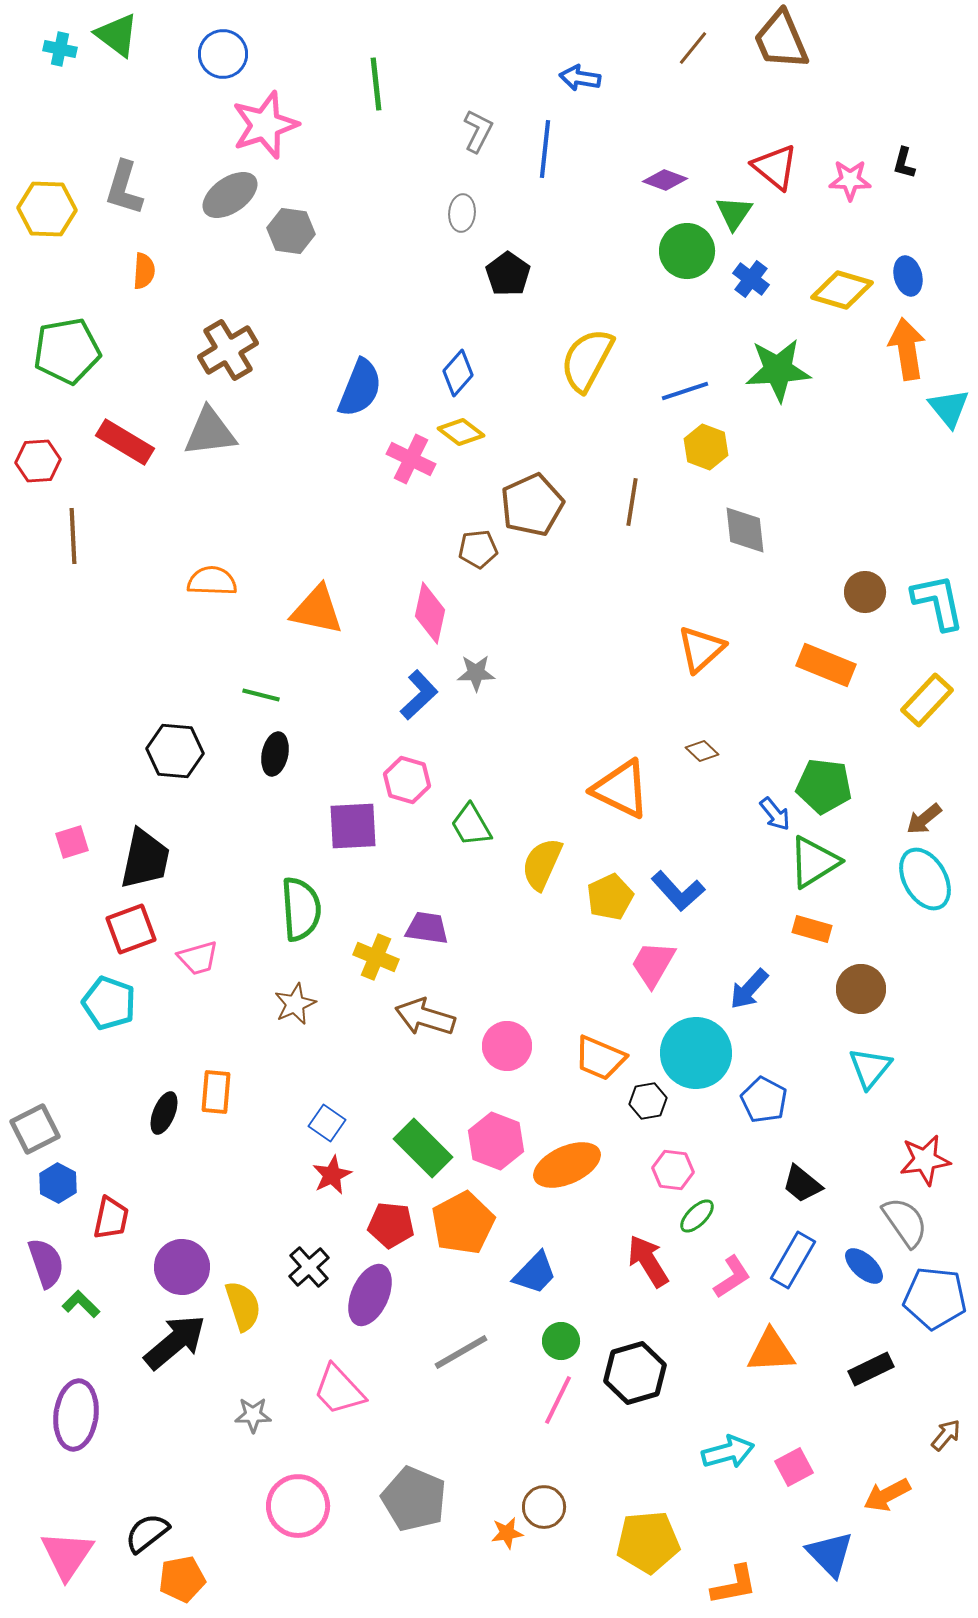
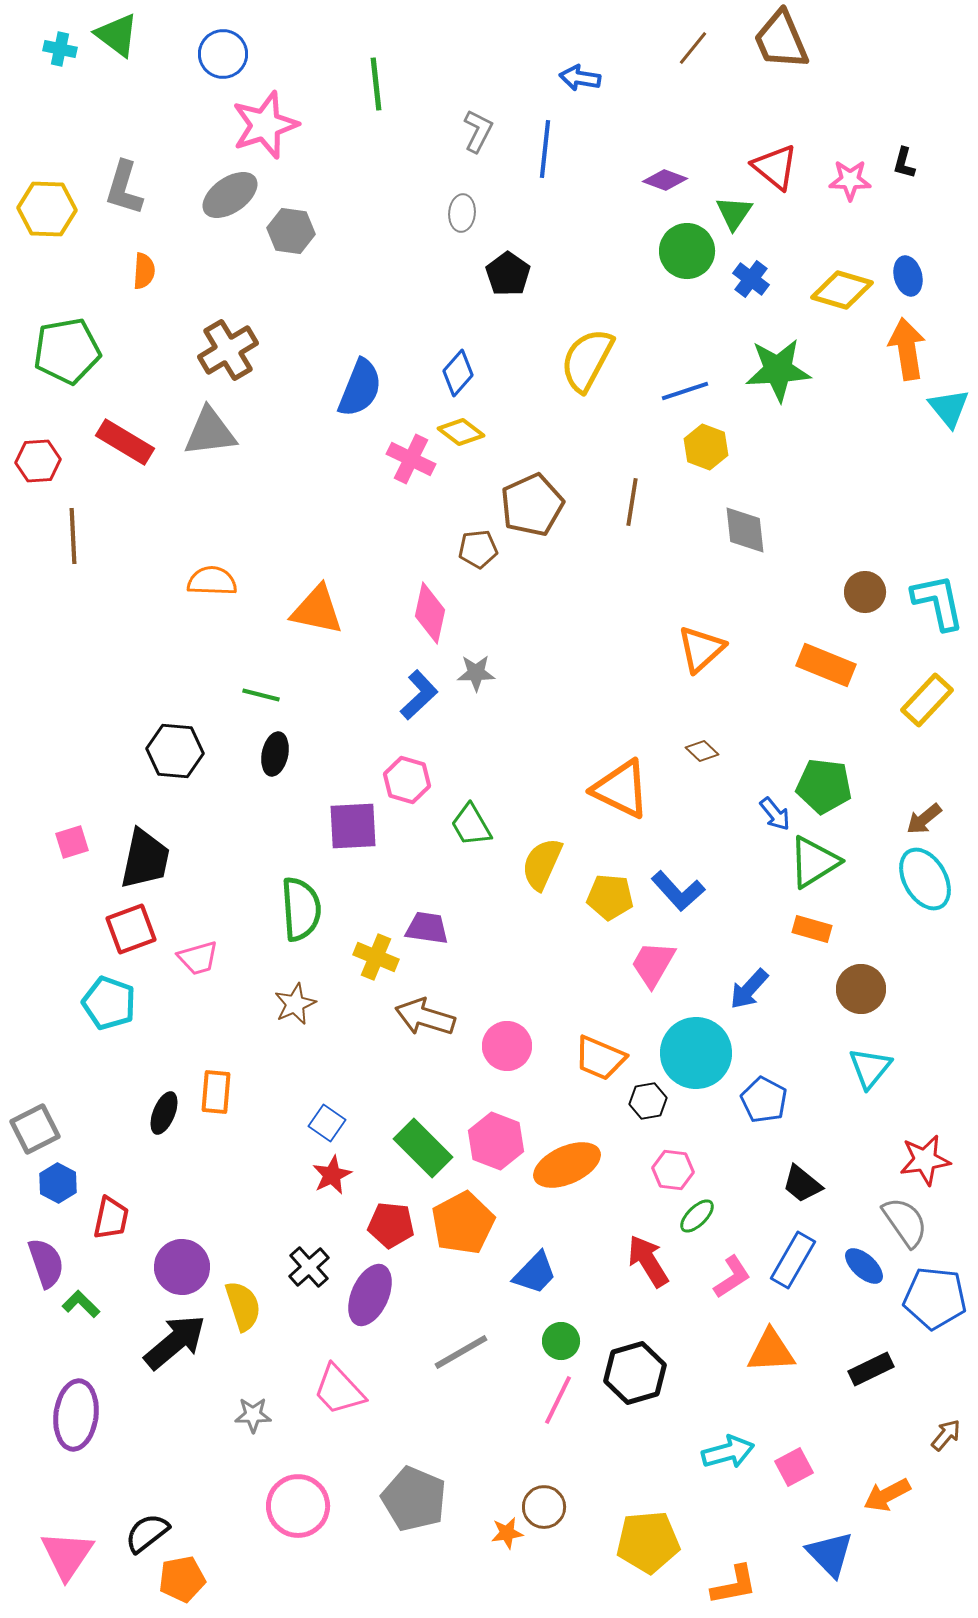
yellow pentagon at (610, 897): rotated 30 degrees clockwise
